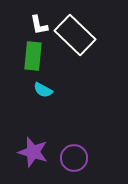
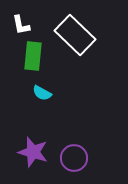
white L-shape: moved 18 px left
cyan semicircle: moved 1 px left, 3 px down
